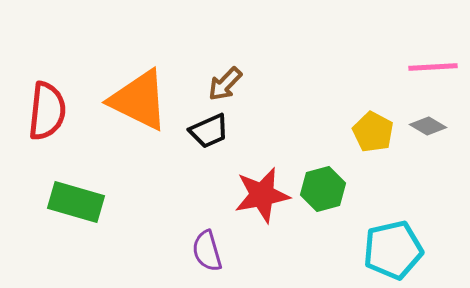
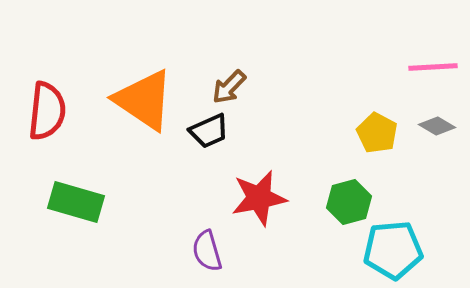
brown arrow: moved 4 px right, 3 px down
orange triangle: moved 5 px right; rotated 8 degrees clockwise
gray diamond: moved 9 px right
yellow pentagon: moved 4 px right, 1 px down
green hexagon: moved 26 px right, 13 px down
red star: moved 3 px left, 3 px down
cyan pentagon: rotated 8 degrees clockwise
